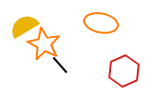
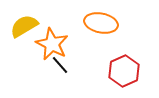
orange star: moved 8 px right
